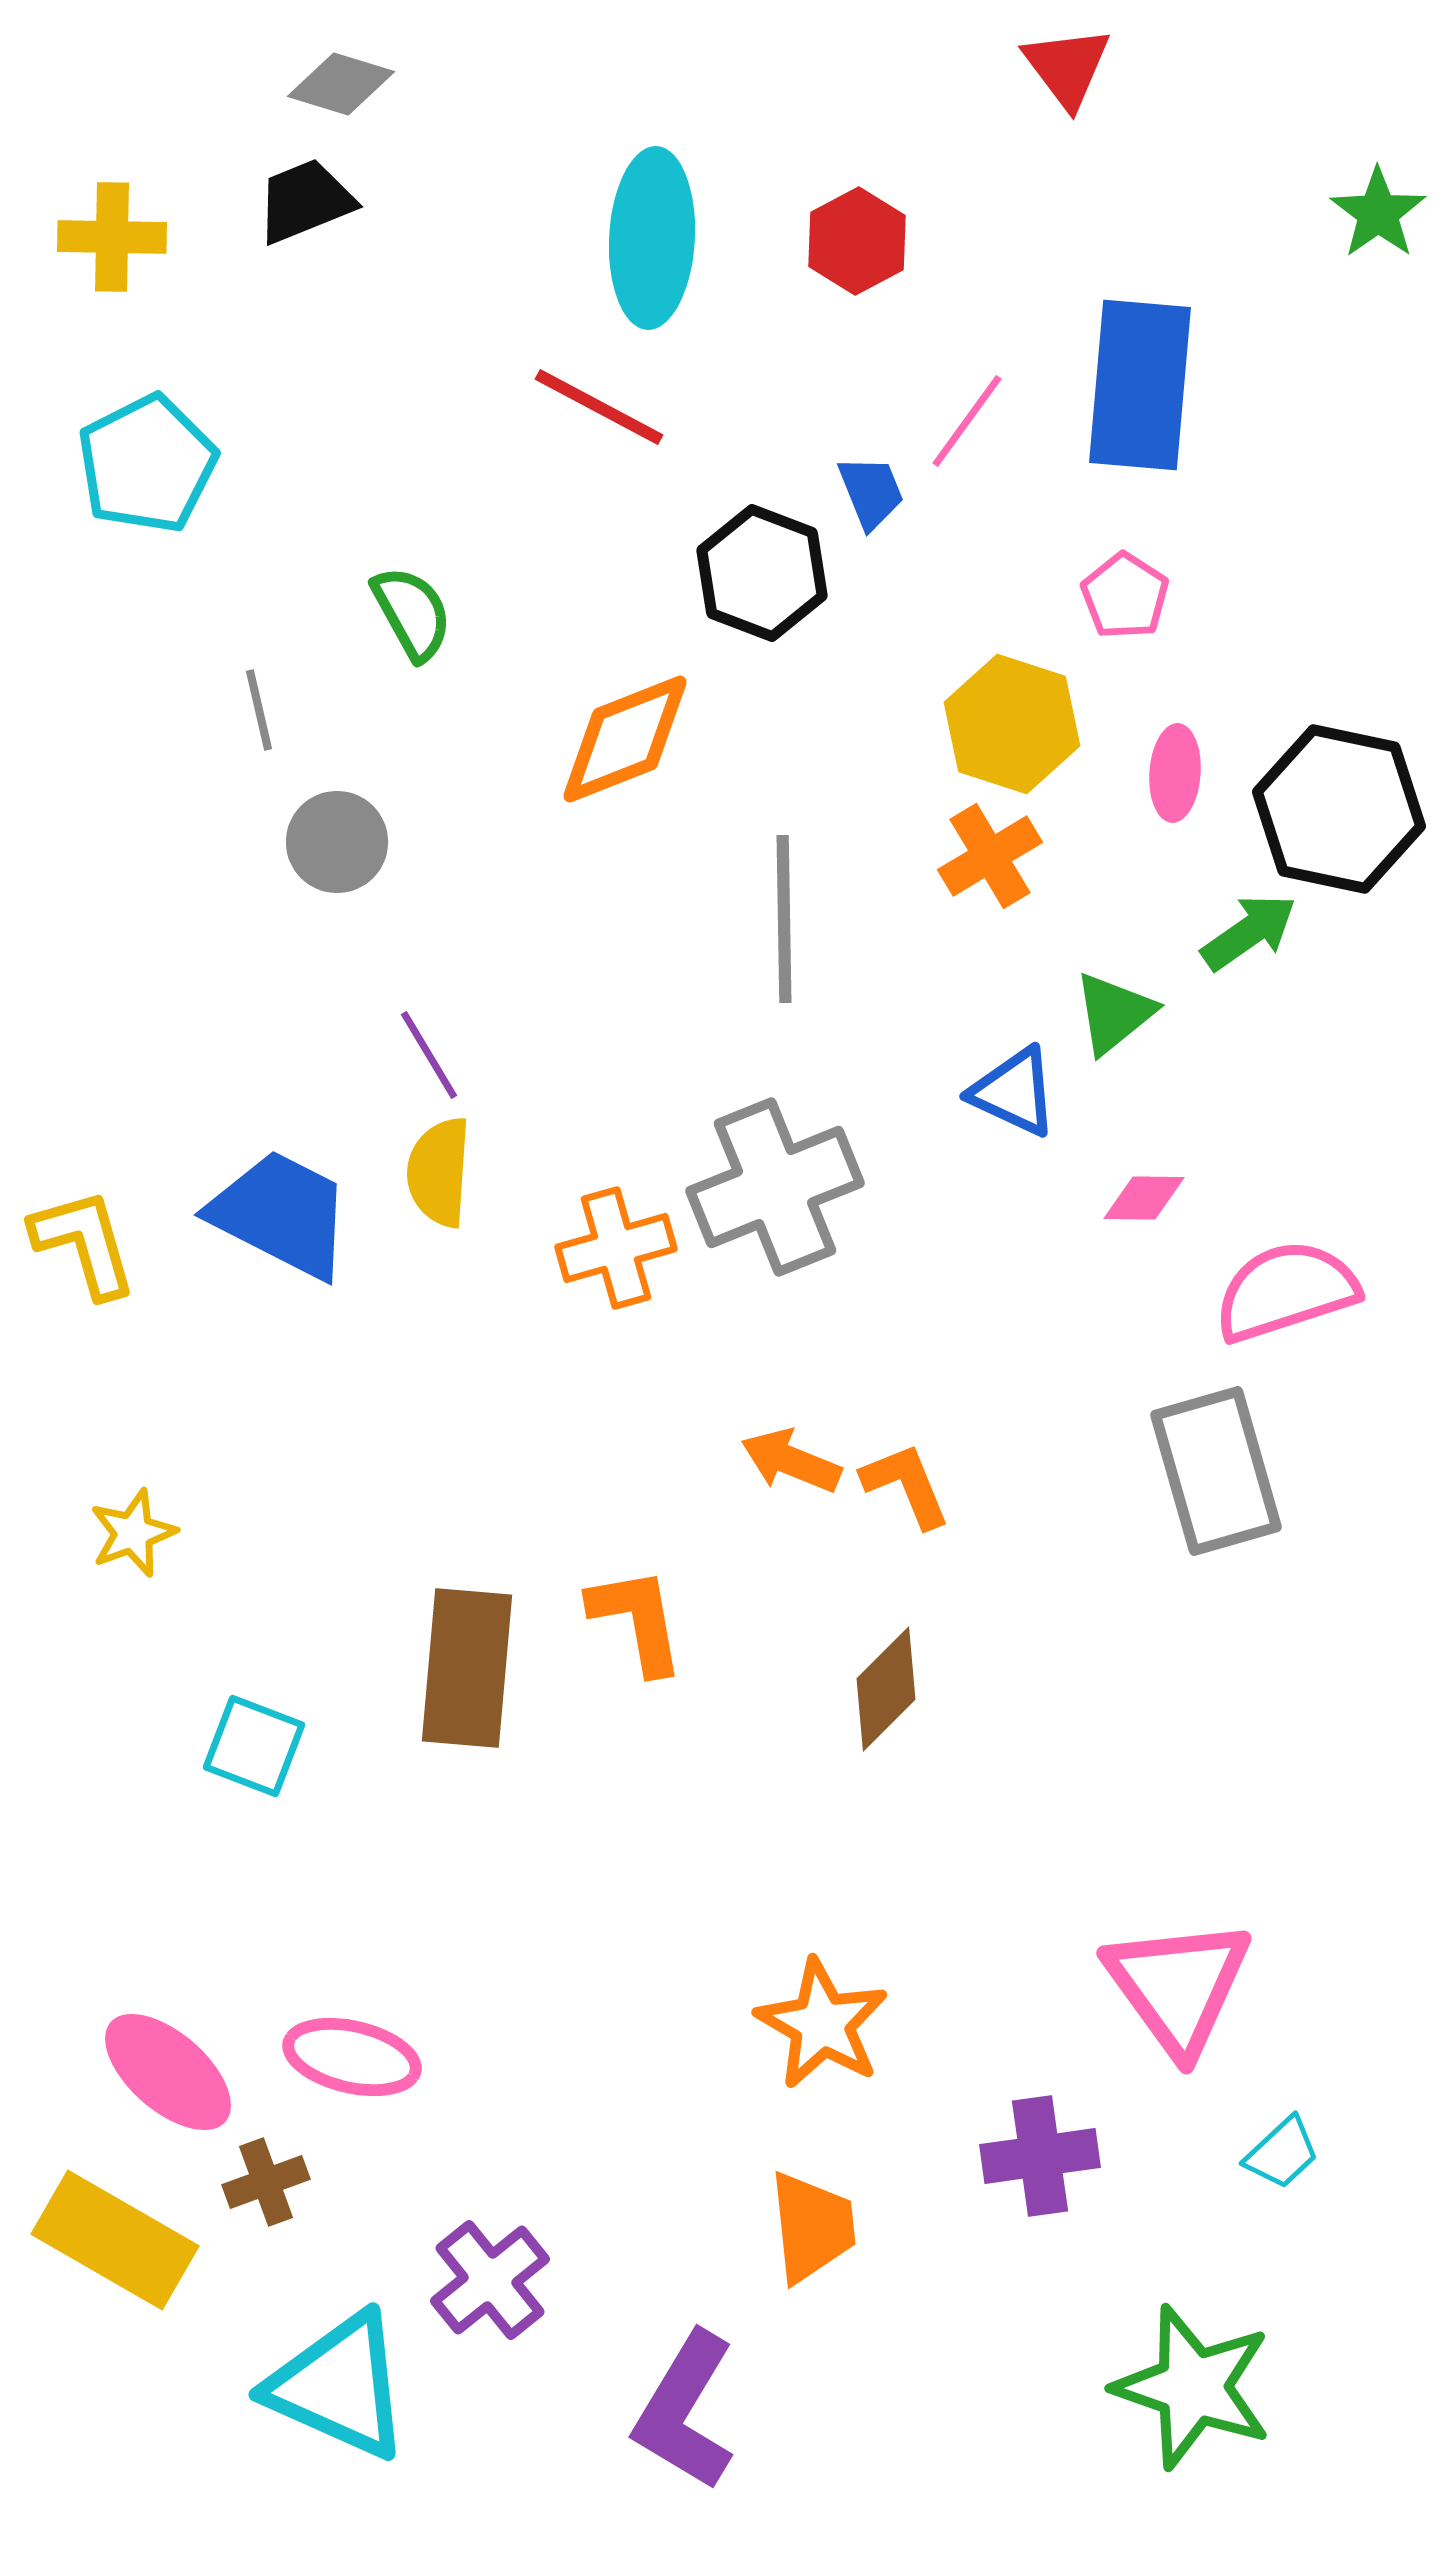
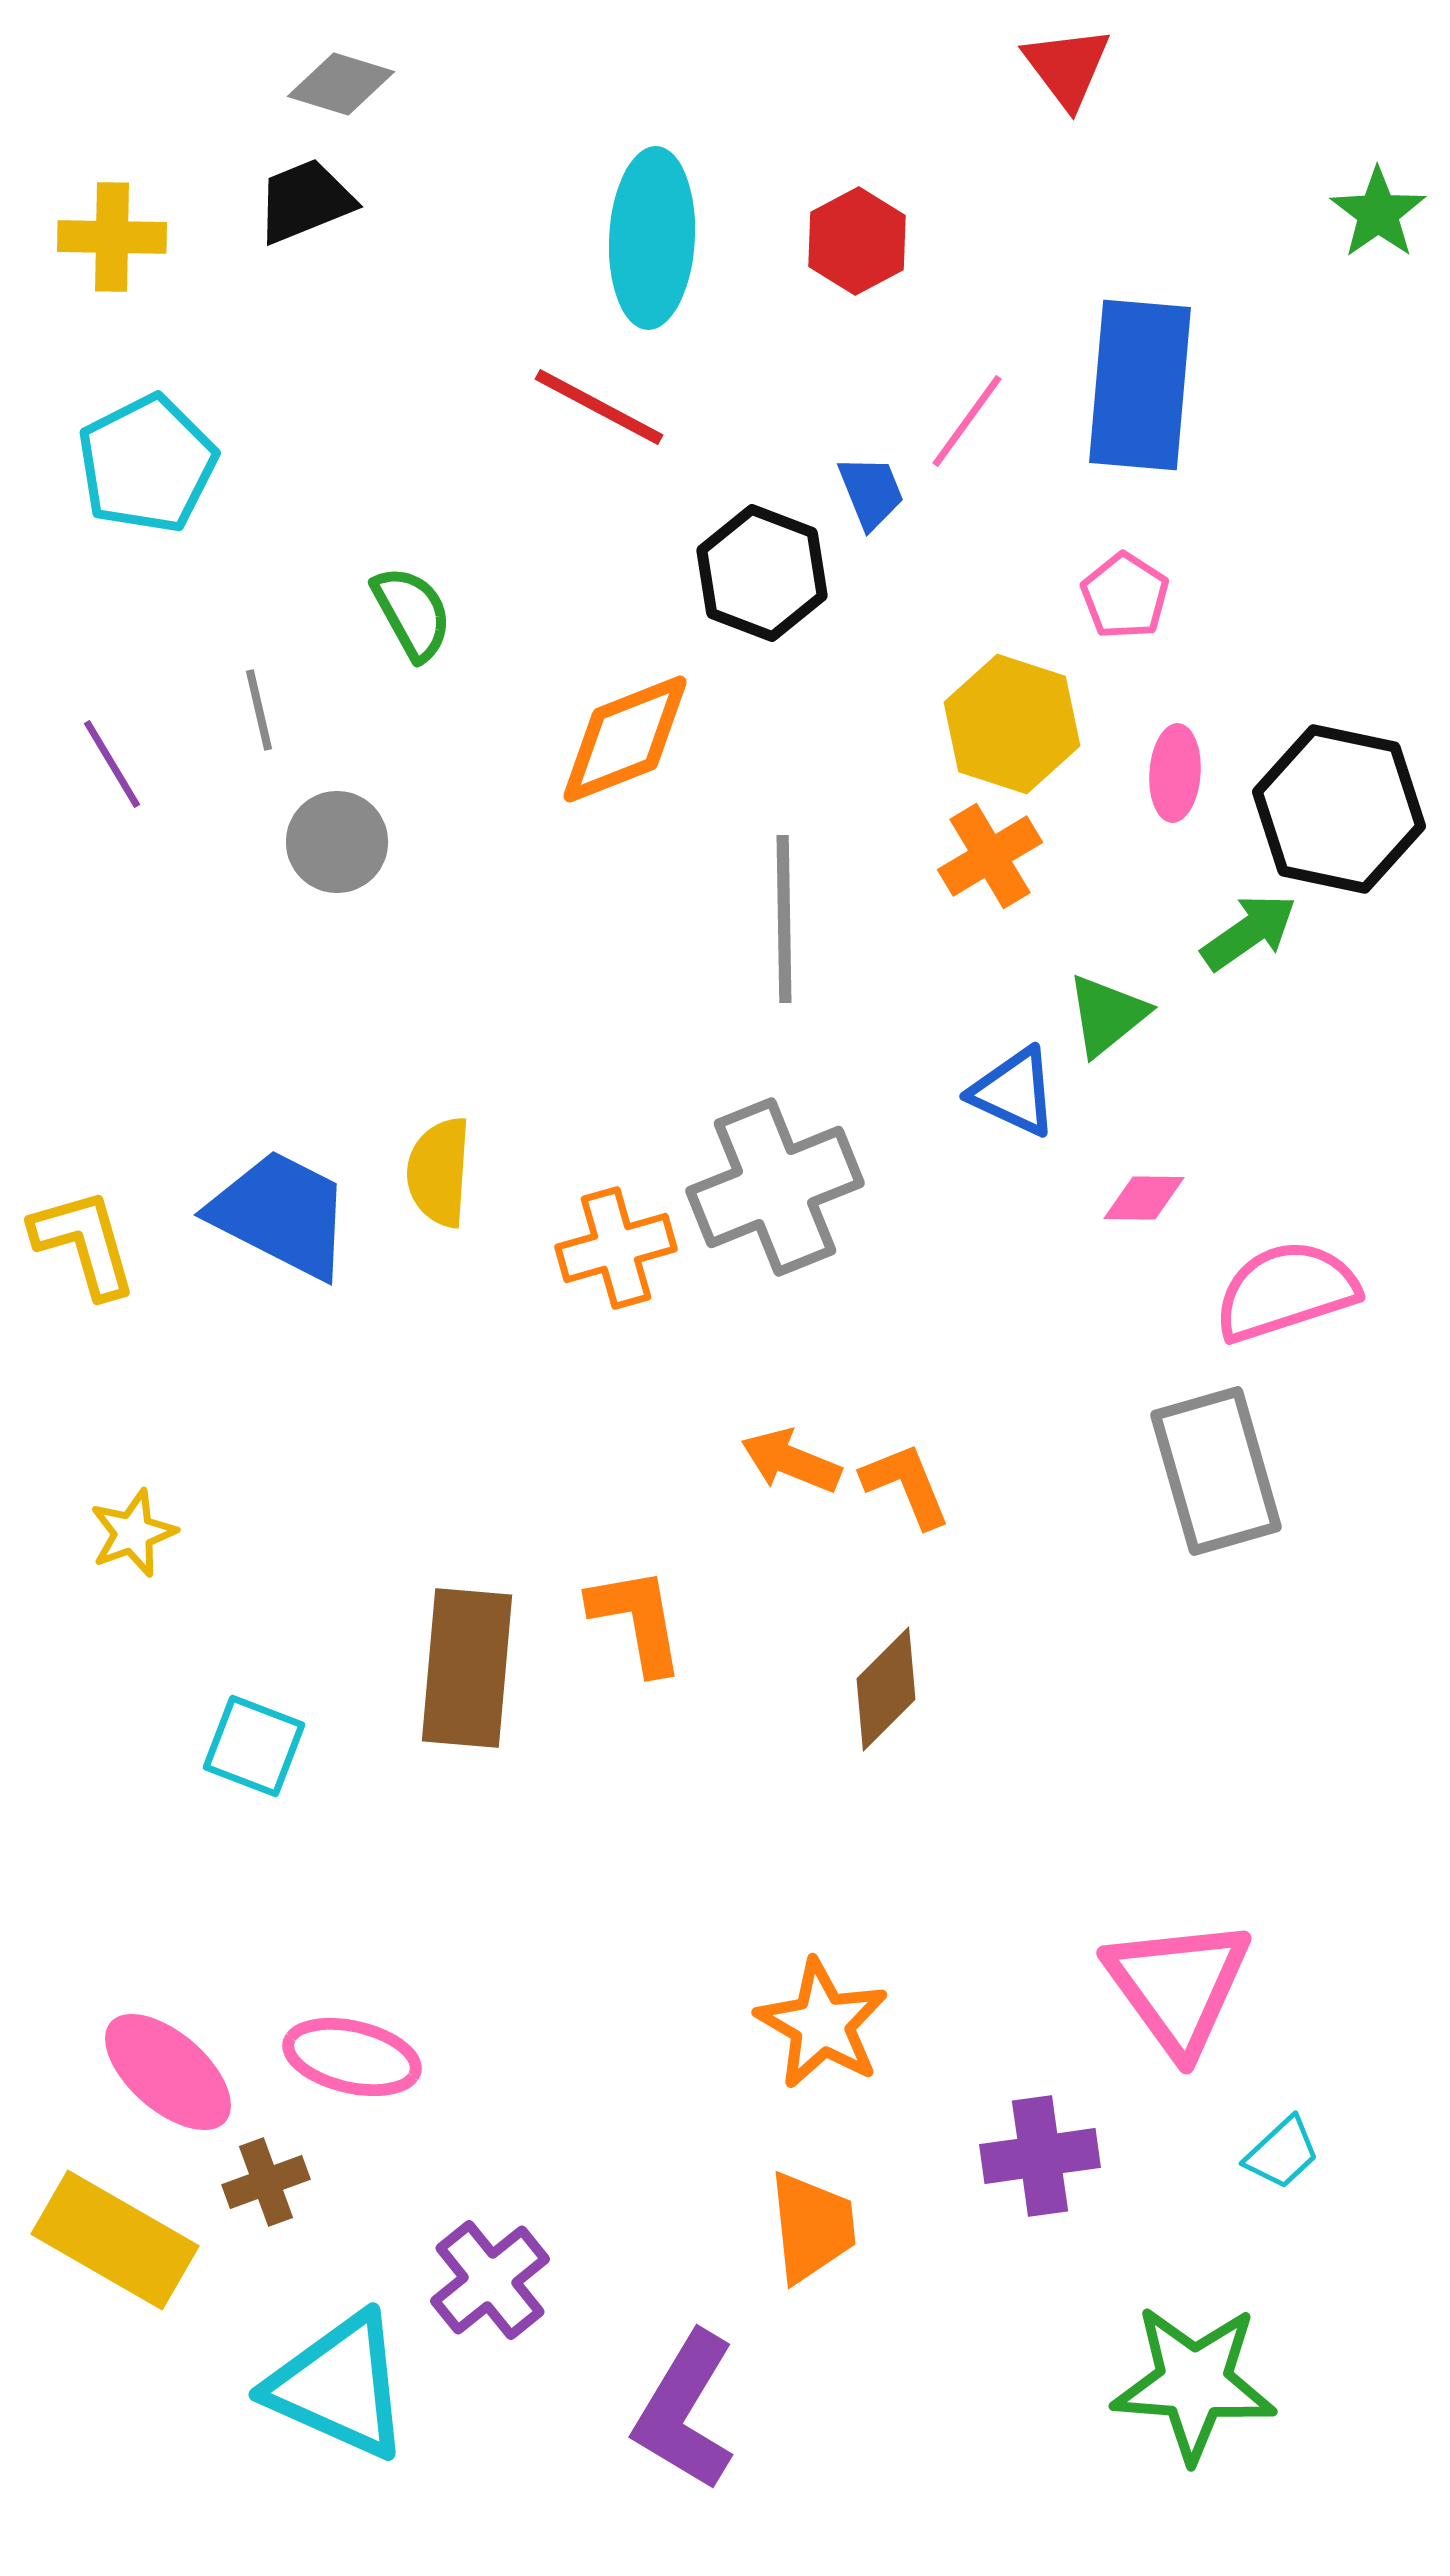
green triangle at (1114, 1013): moved 7 px left, 2 px down
purple line at (429, 1055): moved 317 px left, 291 px up
green star at (1193, 2387): moved 1 px right, 4 px up; rotated 15 degrees counterclockwise
